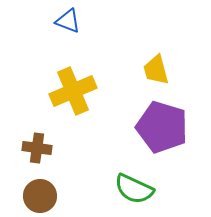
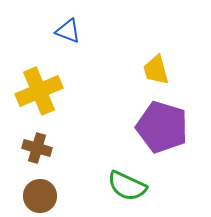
blue triangle: moved 10 px down
yellow cross: moved 34 px left
brown cross: rotated 8 degrees clockwise
green semicircle: moved 7 px left, 3 px up
